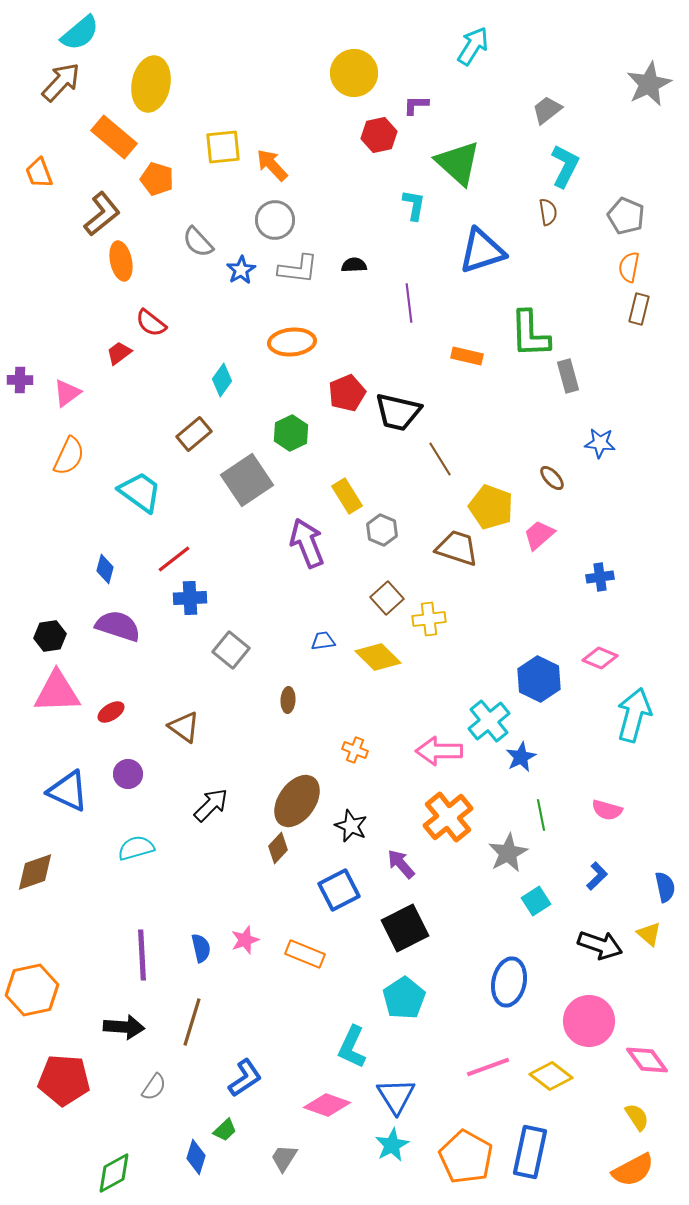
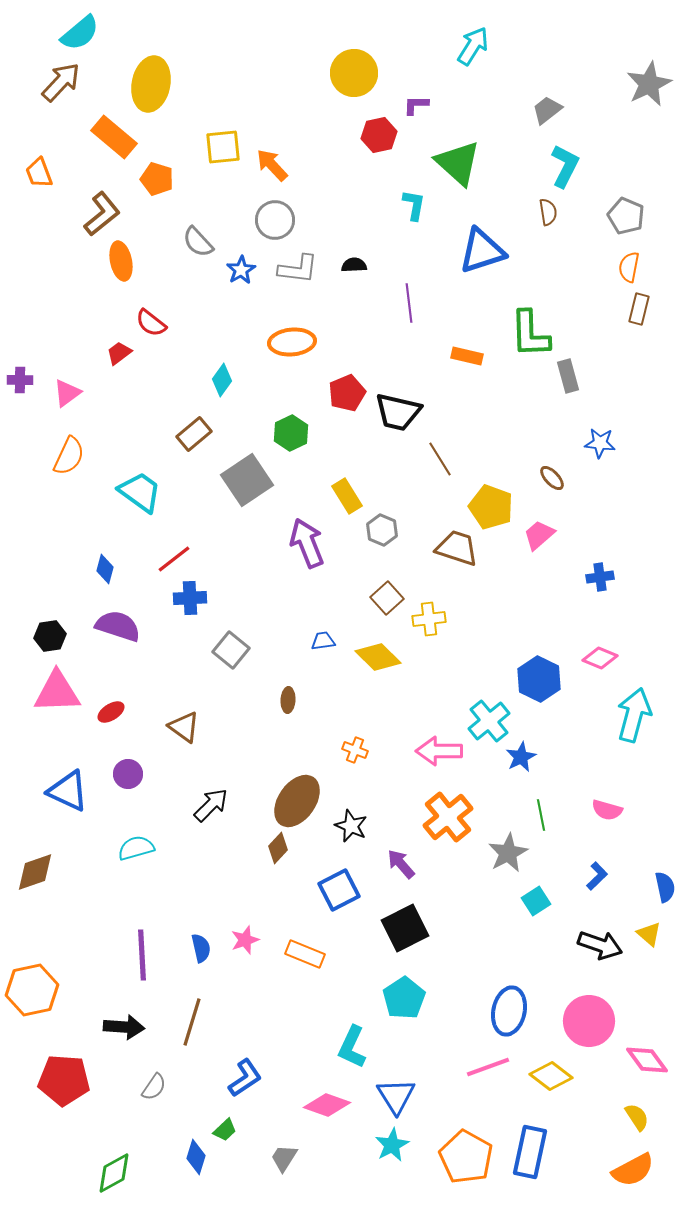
blue ellipse at (509, 982): moved 29 px down
